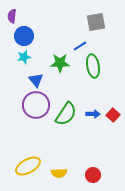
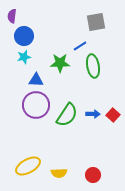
blue triangle: rotated 49 degrees counterclockwise
green semicircle: moved 1 px right, 1 px down
